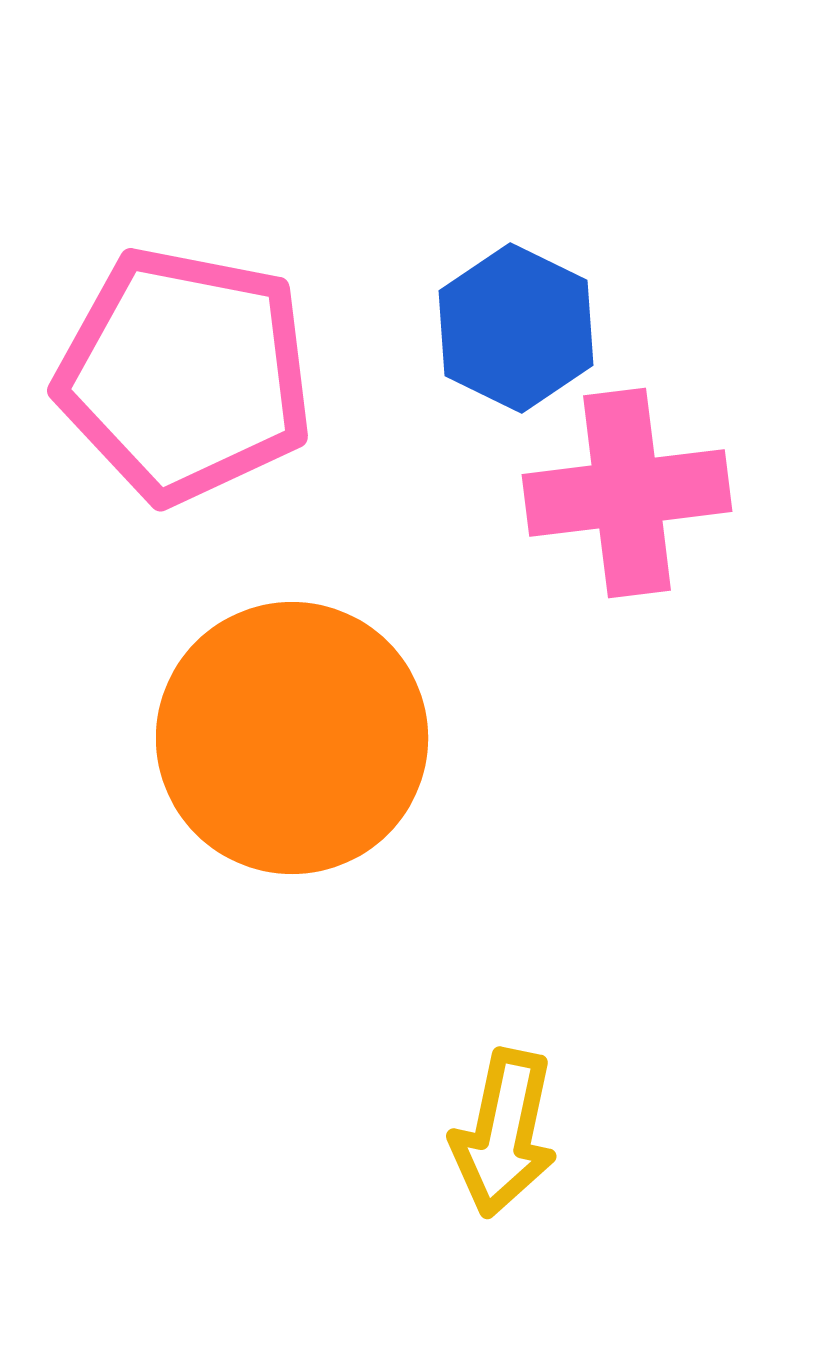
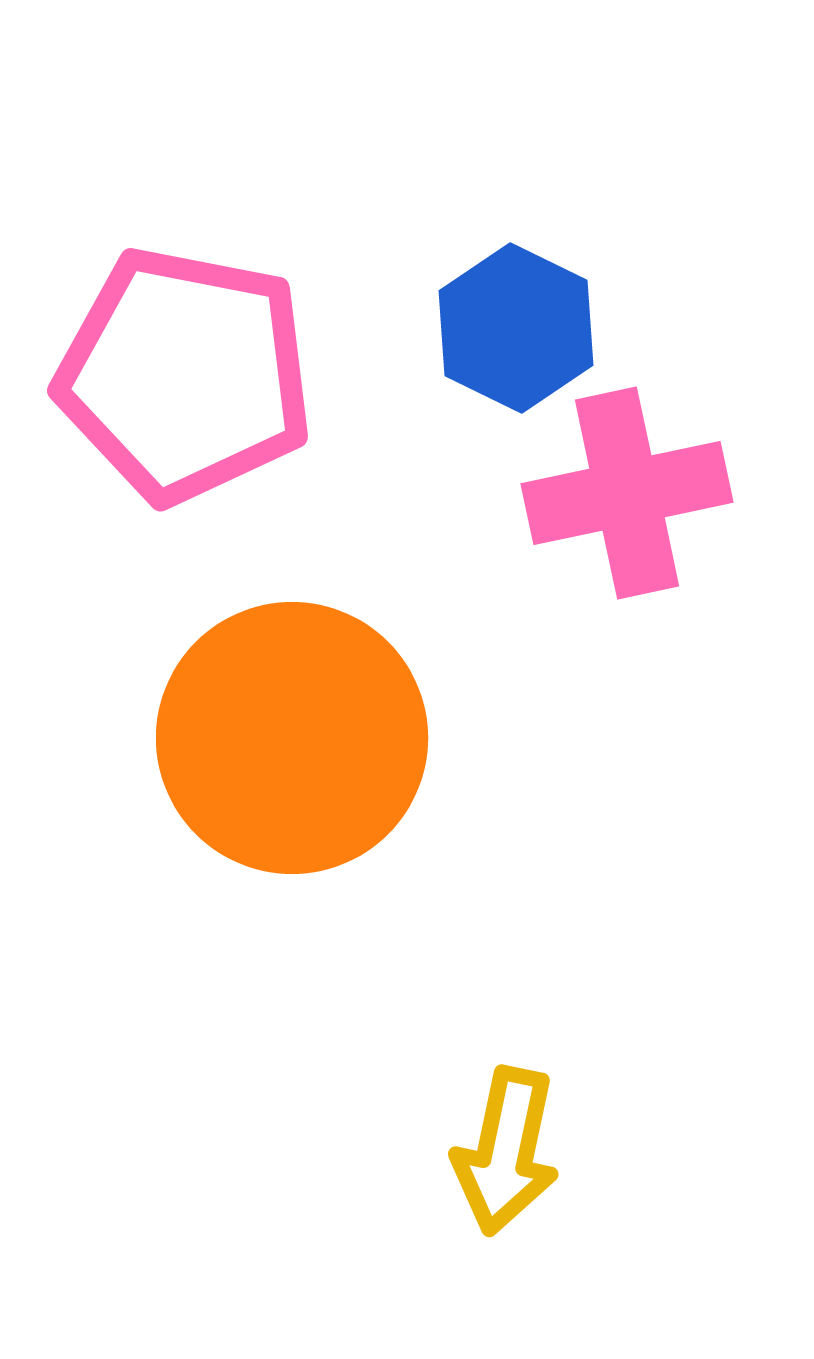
pink cross: rotated 5 degrees counterclockwise
yellow arrow: moved 2 px right, 18 px down
